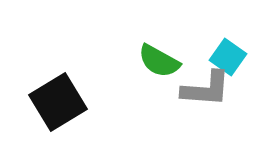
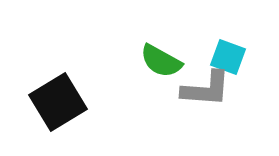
cyan square: rotated 15 degrees counterclockwise
green semicircle: moved 2 px right
